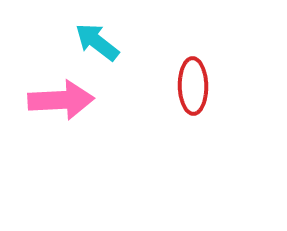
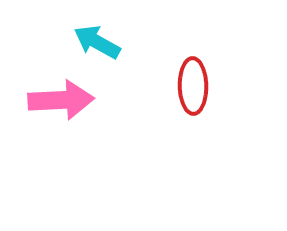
cyan arrow: rotated 9 degrees counterclockwise
